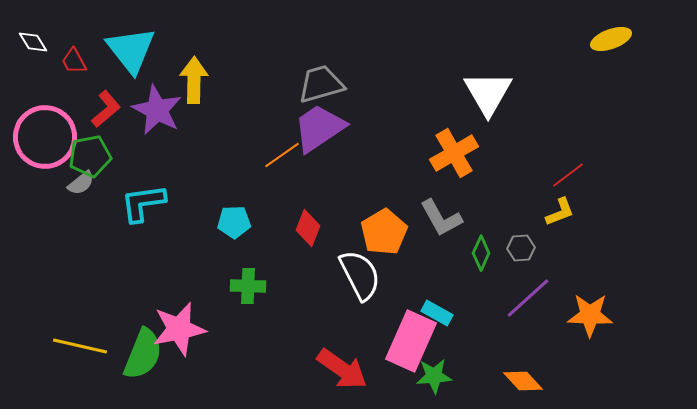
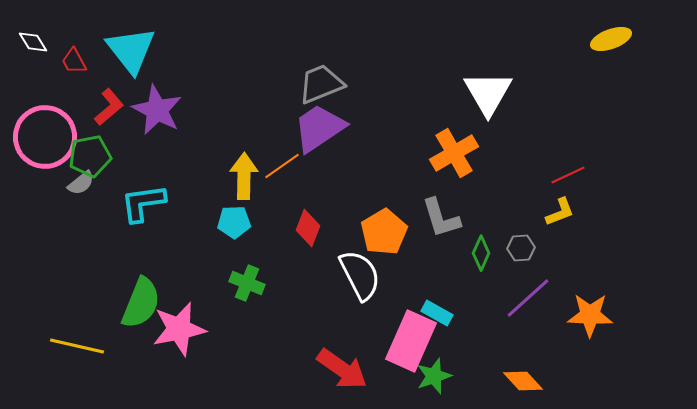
yellow arrow: moved 50 px right, 96 px down
gray trapezoid: rotated 6 degrees counterclockwise
red L-shape: moved 3 px right, 2 px up
orange line: moved 11 px down
red line: rotated 12 degrees clockwise
gray L-shape: rotated 12 degrees clockwise
green cross: moved 1 px left, 3 px up; rotated 20 degrees clockwise
yellow line: moved 3 px left
green semicircle: moved 2 px left, 51 px up
green star: rotated 15 degrees counterclockwise
